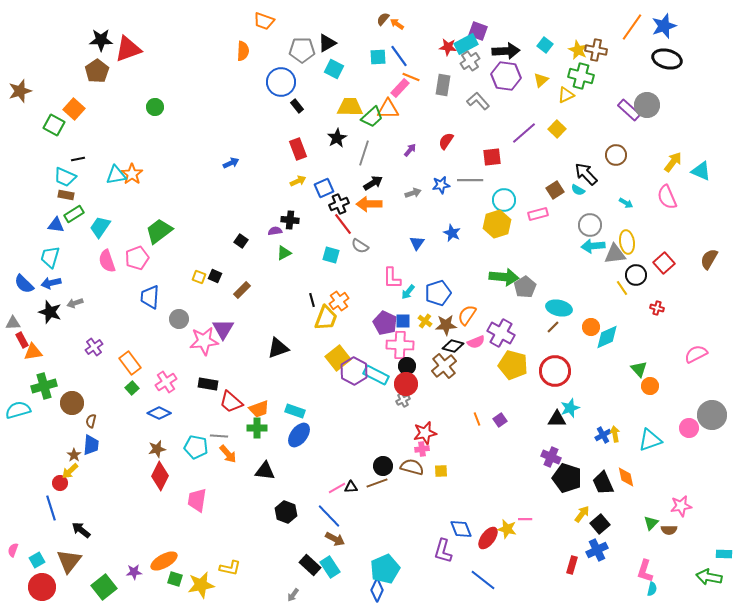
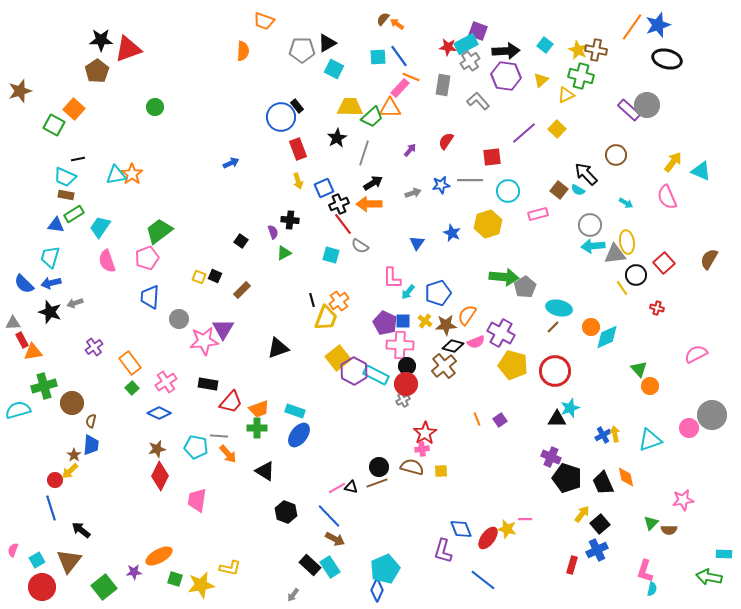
blue star at (664, 26): moved 6 px left, 1 px up
blue circle at (281, 82): moved 35 px down
orange triangle at (388, 109): moved 2 px right, 1 px up
yellow arrow at (298, 181): rotated 98 degrees clockwise
brown square at (555, 190): moved 4 px right; rotated 18 degrees counterclockwise
cyan circle at (504, 200): moved 4 px right, 9 px up
yellow hexagon at (497, 224): moved 9 px left
purple semicircle at (275, 231): moved 2 px left, 1 px down; rotated 80 degrees clockwise
pink pentagon at (137, 258): moved 10 px right
red trapezoid at (231, 402): rotated 90 degrees counterclockwise
red star at (425, 433): rotated 20 degrees counterclockwise
black circle at (383, 466): moved 4 px left, 1 px down
black triangle at (265, 471): rotated 25 degrees clockwise
red circle at (60, 483): moved 5 px left, 3 px up
black triangle at (351, 487): rotated 16 degrees clockwise
pink star at (681, 506): moved 2 px right, 6 px up
orange ellipse at (164, 561): moved 5 px left, 5 px up
